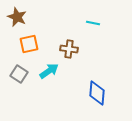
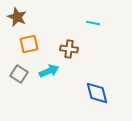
cyan arrow: rotated 12 degrees clockwise
blue diamond: rotated 20 degrees counterclockwise
